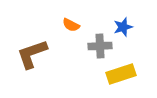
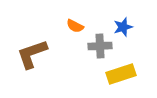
orange semicircle: moved 4 px right, 1 px down
